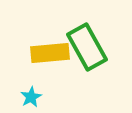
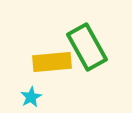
yellow rectangle: moved 2 px right, 9 px down
